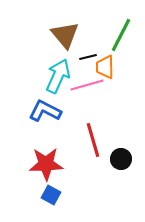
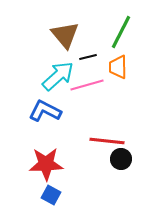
green line: moved 3 px up
orange trapezoid: moved 13 px right
cyan arrow: rotated 24 degrees clockwise
red line: moved 14 px right, 1 px down; rotated 68 degrees counterclockwise
